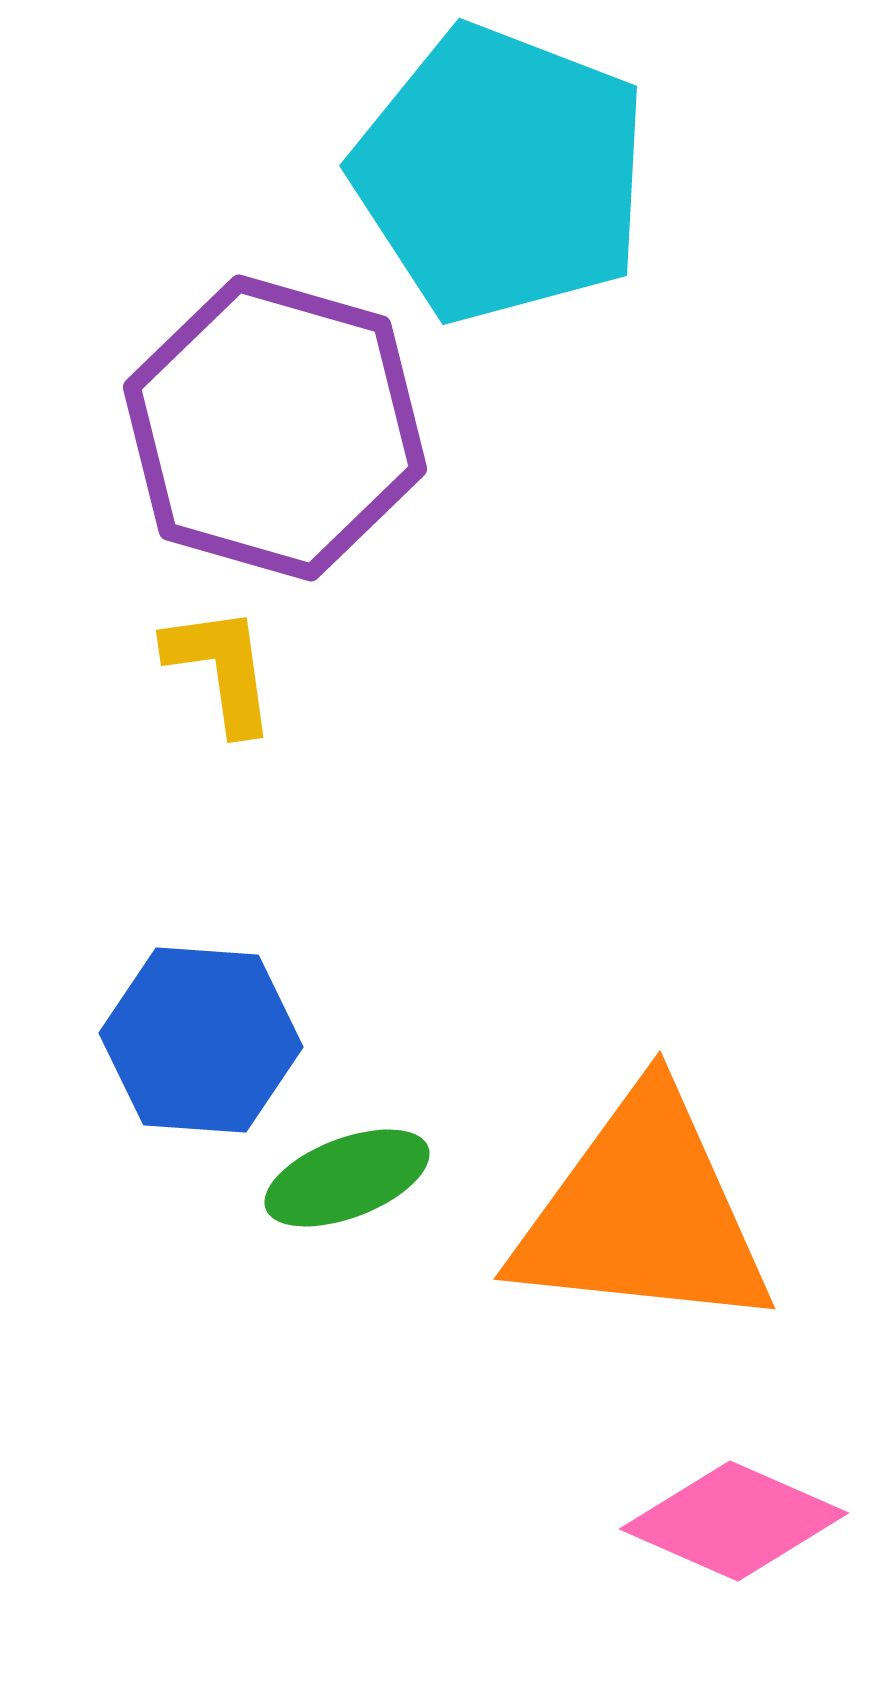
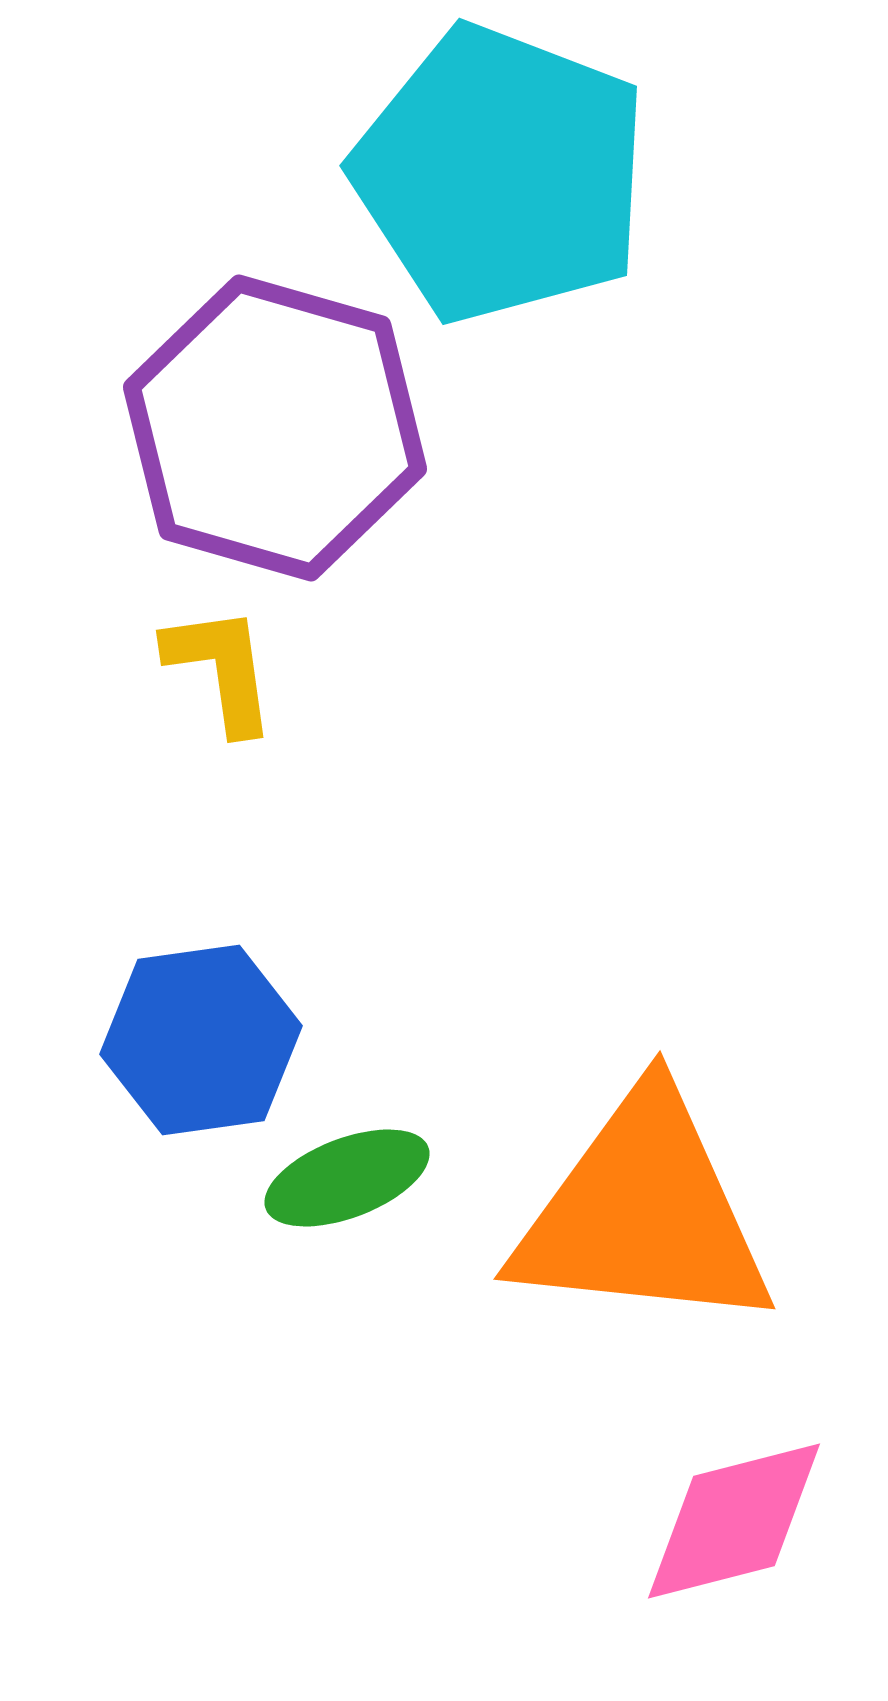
blue hexagon: rotated 12 degrees counterclockwise
pink diamond: rotated 38 degrees counterclockwise
